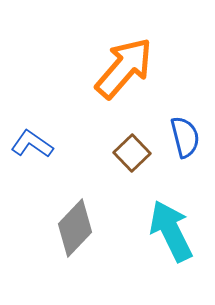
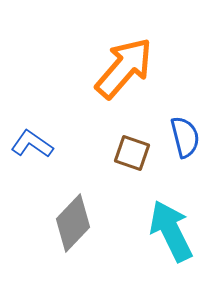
brown square: rotated 27 degrees counterclockwise
gray diamond: moved 2 px left, 5 px up
